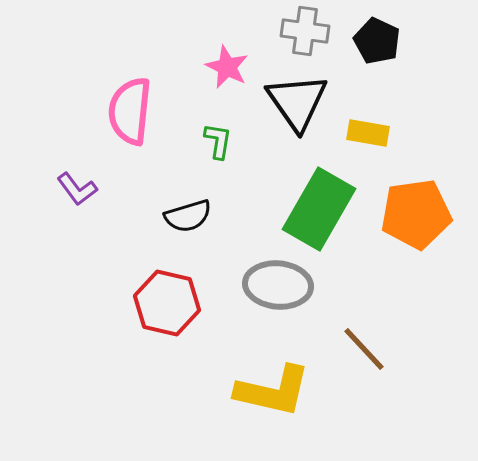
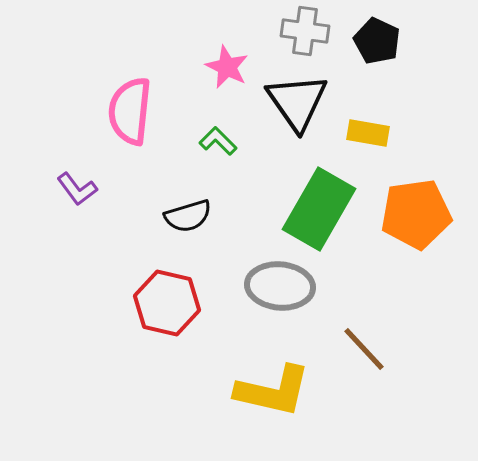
green L-shape: rotated 54 degrees counterclockwise
gray ellipse: moved 2 px right, 1 px down
